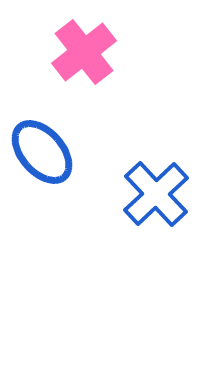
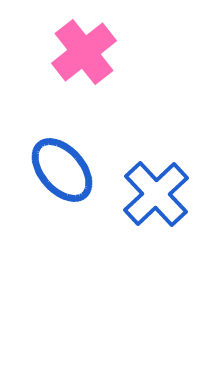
blue ellipse: moved 20 px right, 18 px down
